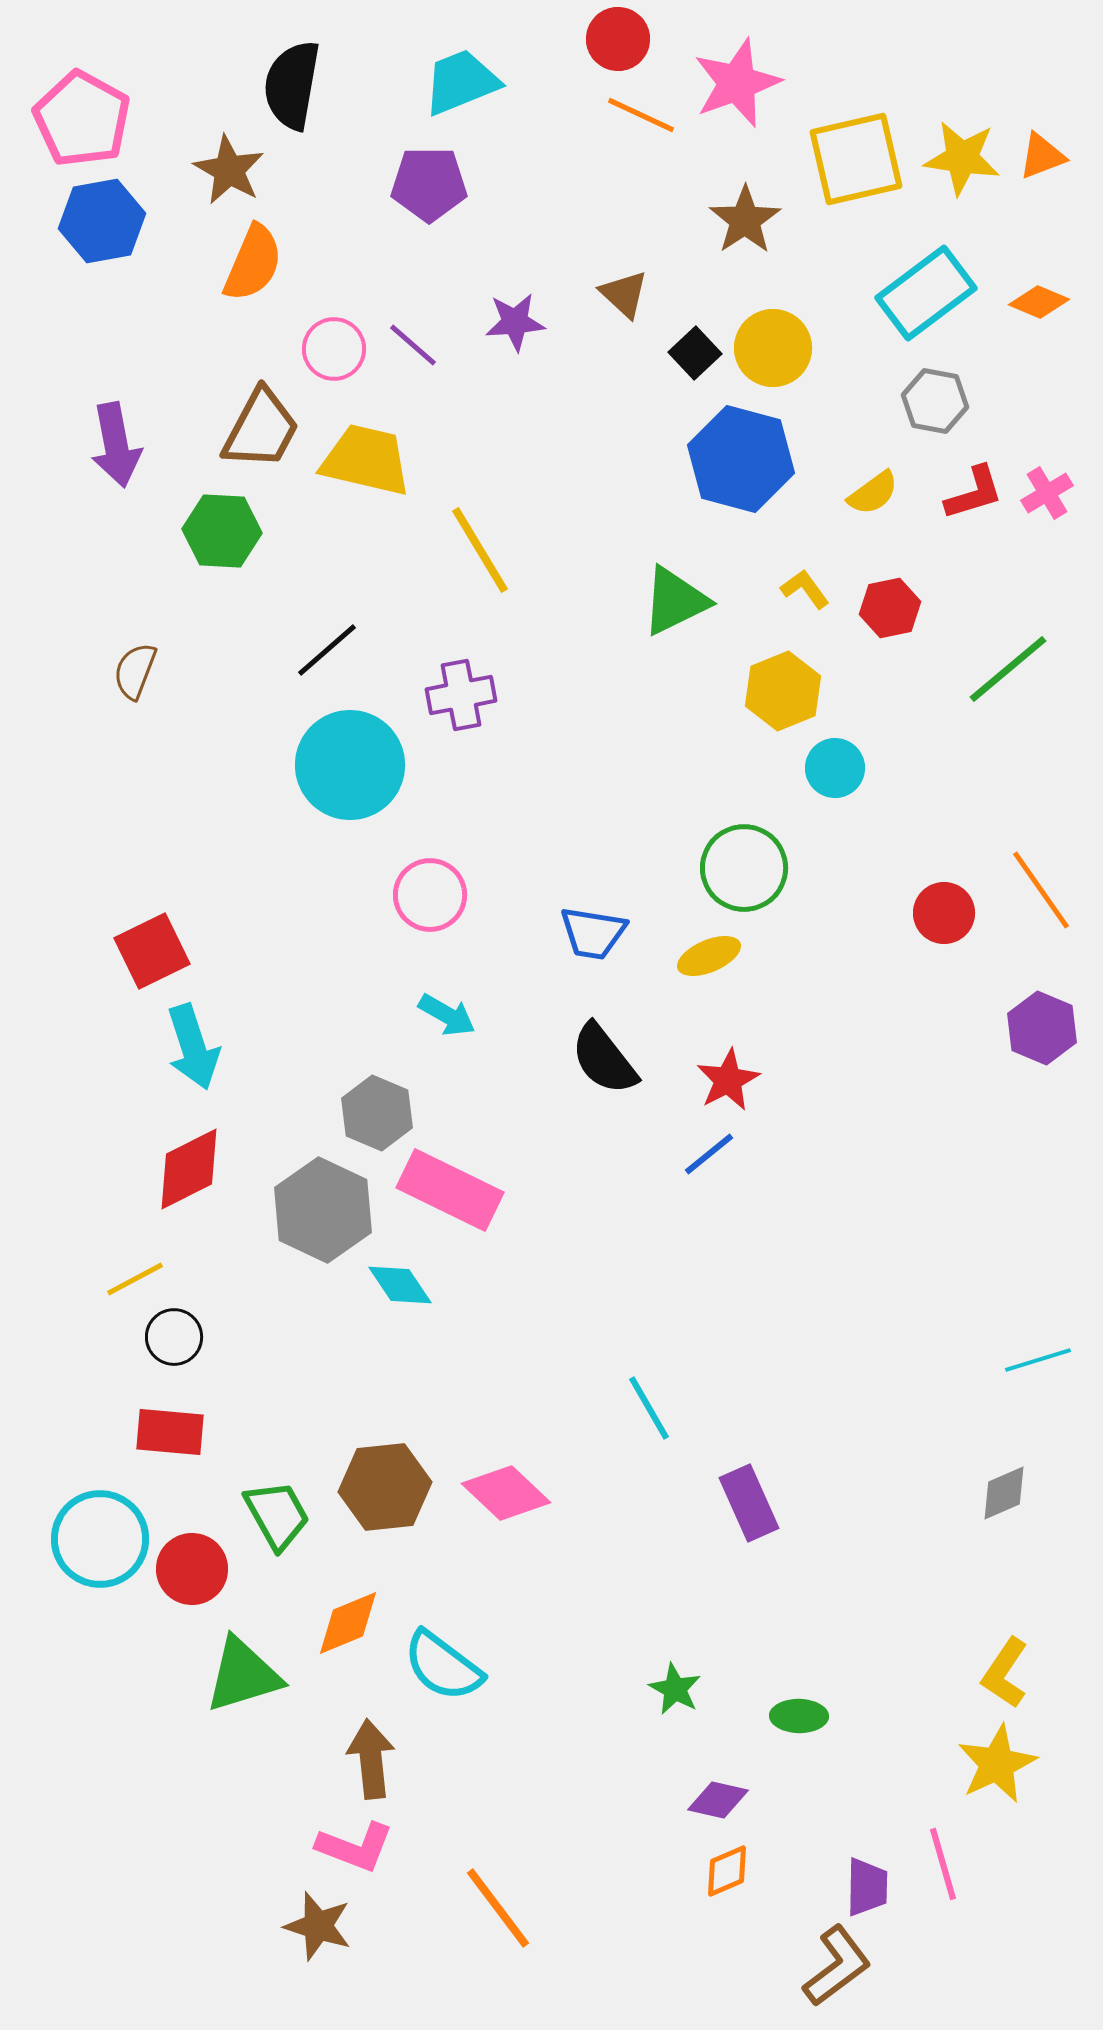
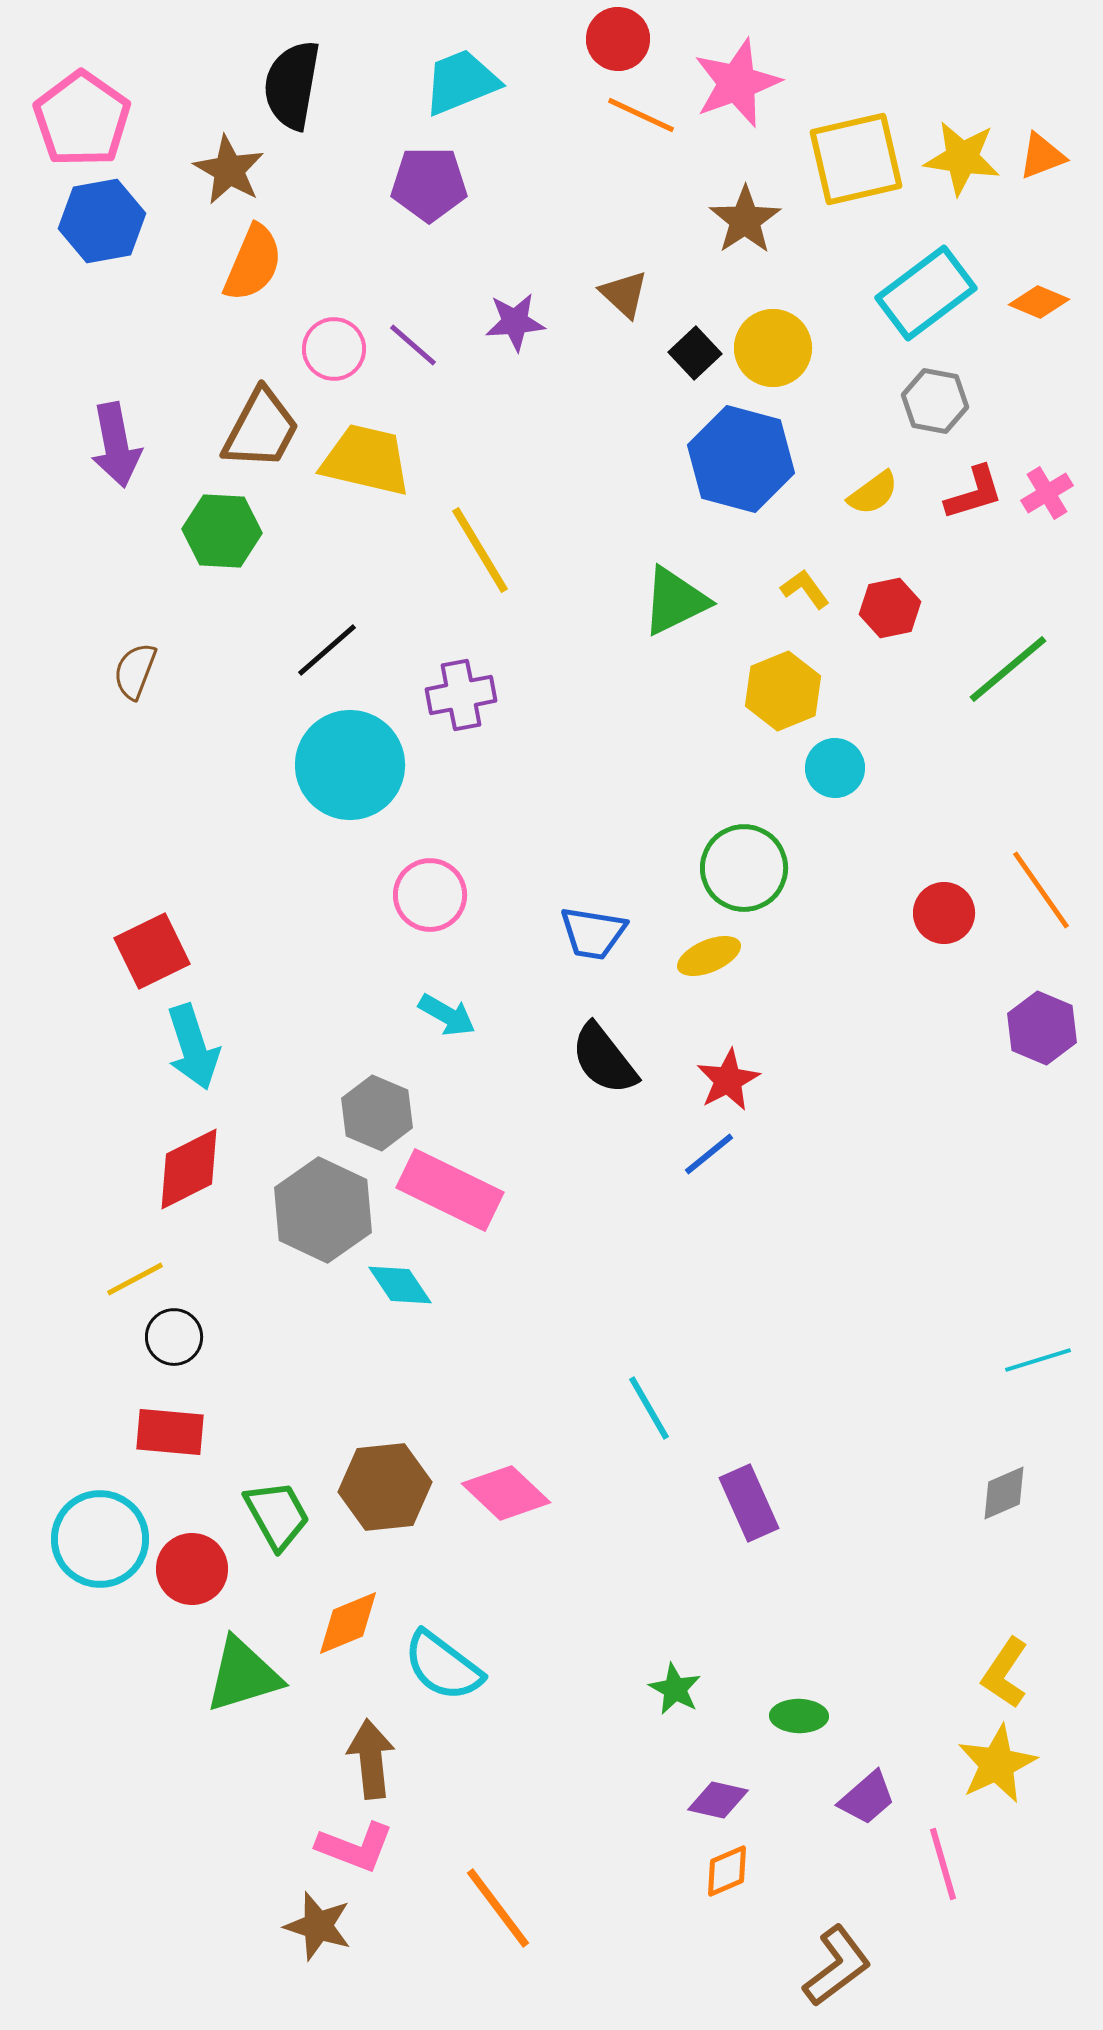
pink pentagon at (82, 119): rotated 6 degrees clockwise
purple trapezoid at (867, 1887): moved 89 px up; rotated 48 degrees clockwise
